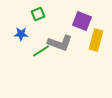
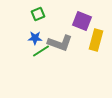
blue star: moved 14 px right, 4 px down
